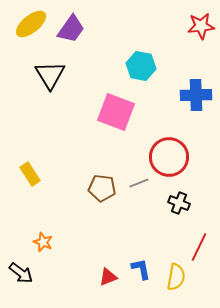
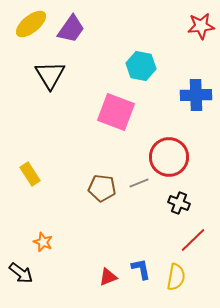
red line: moved 6 px left, 7 px up; rotated 20 degrees clockwise
